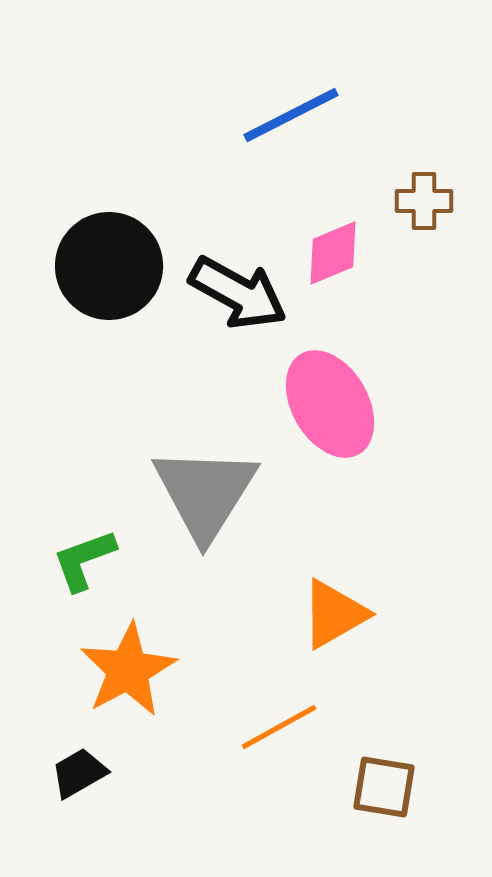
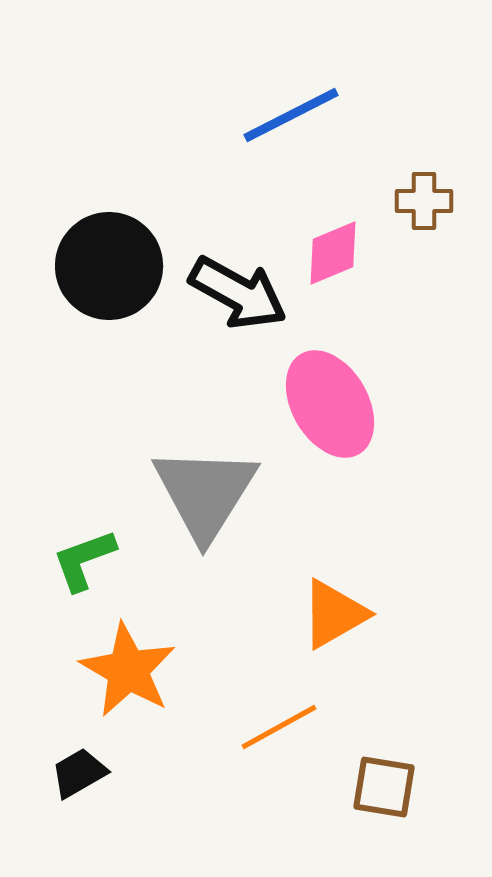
orange star: rotated 14 degrees counterclockwise
